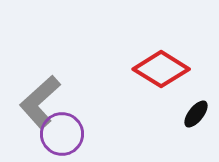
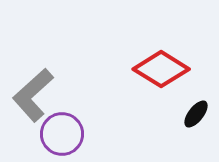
gray L-shape: moved 7 px left, 7 px up
